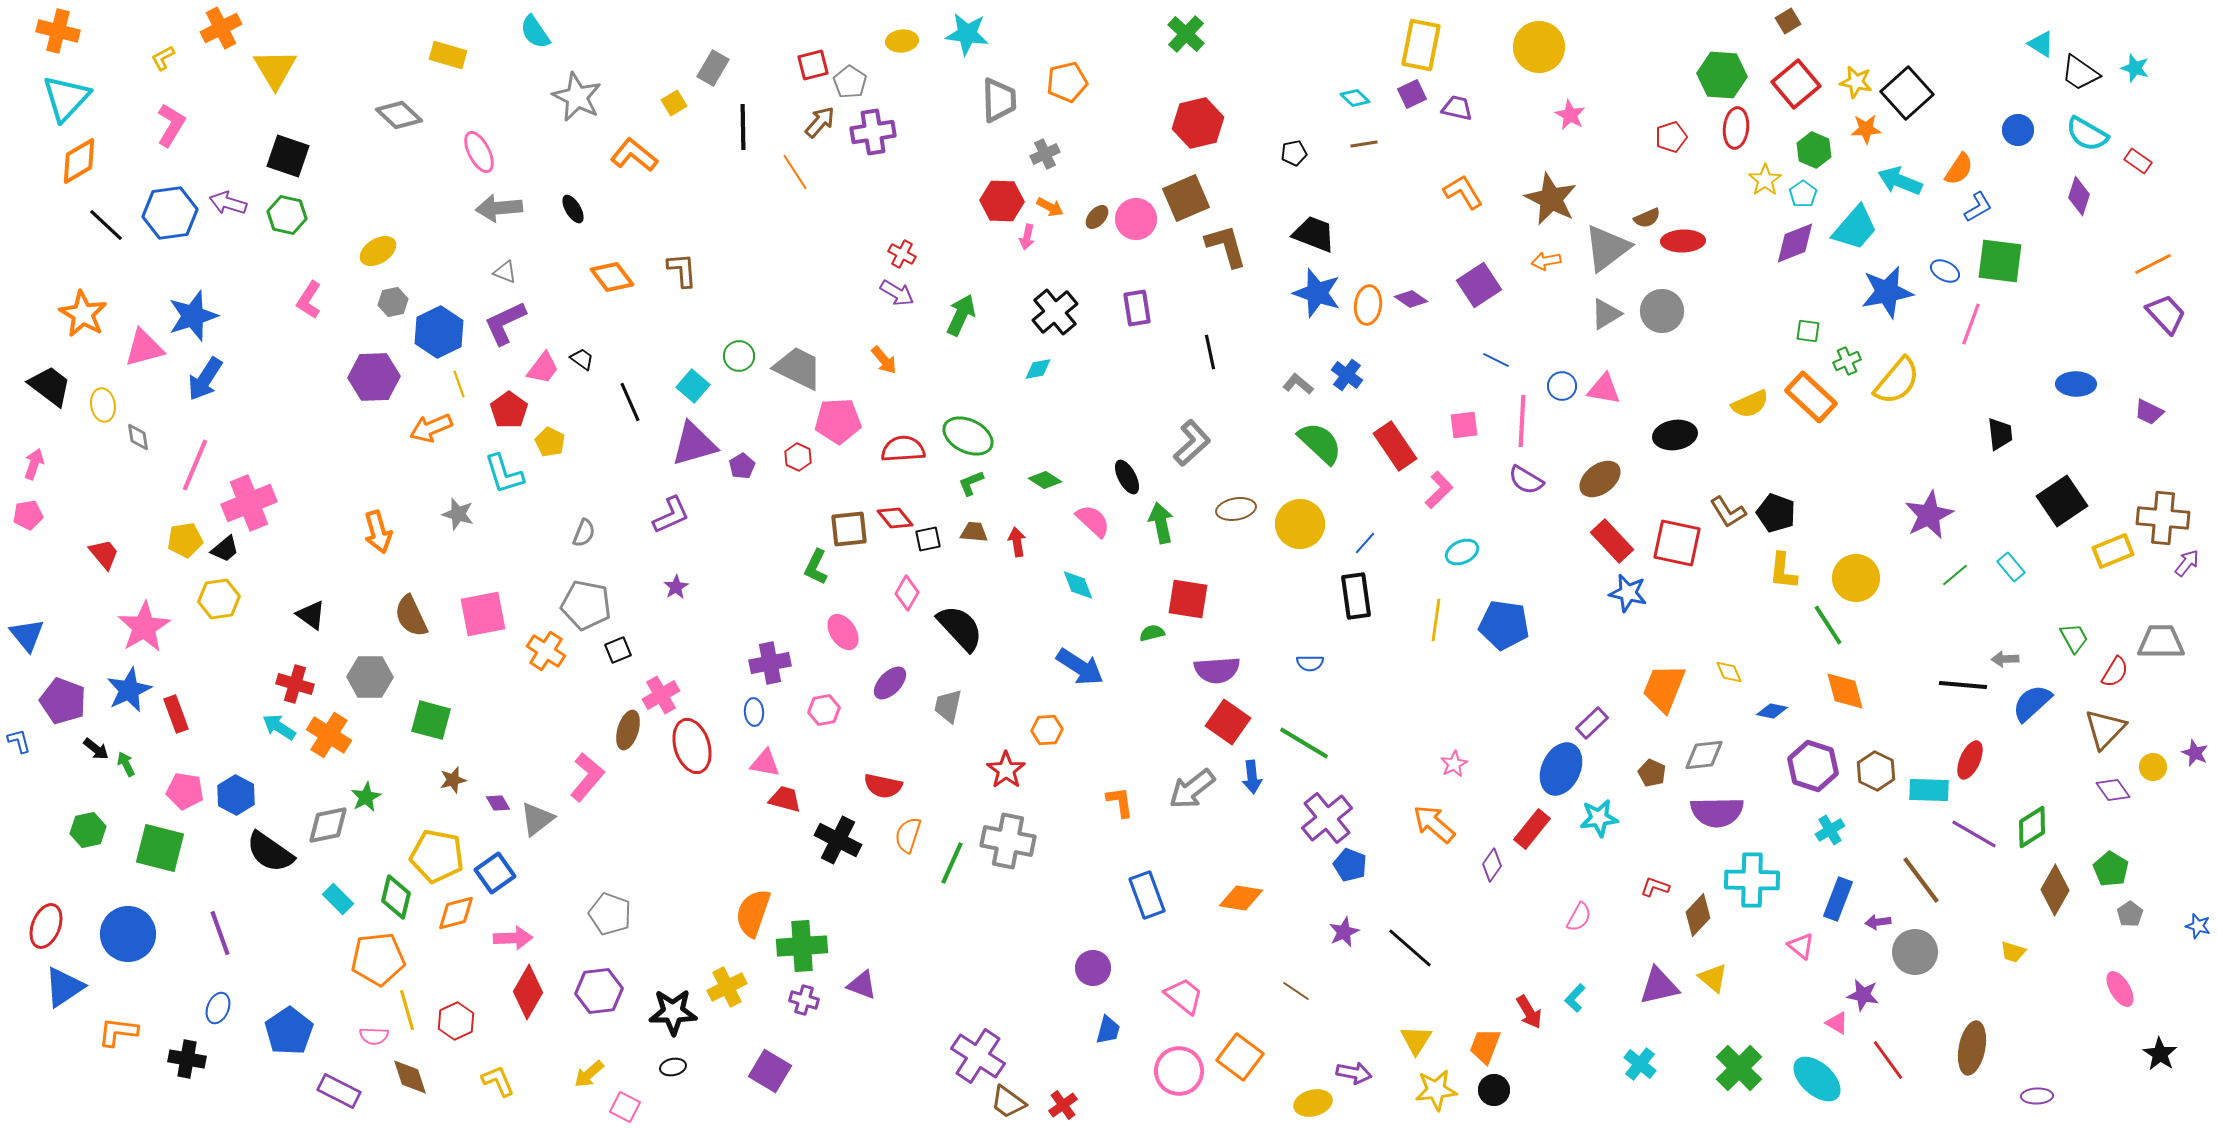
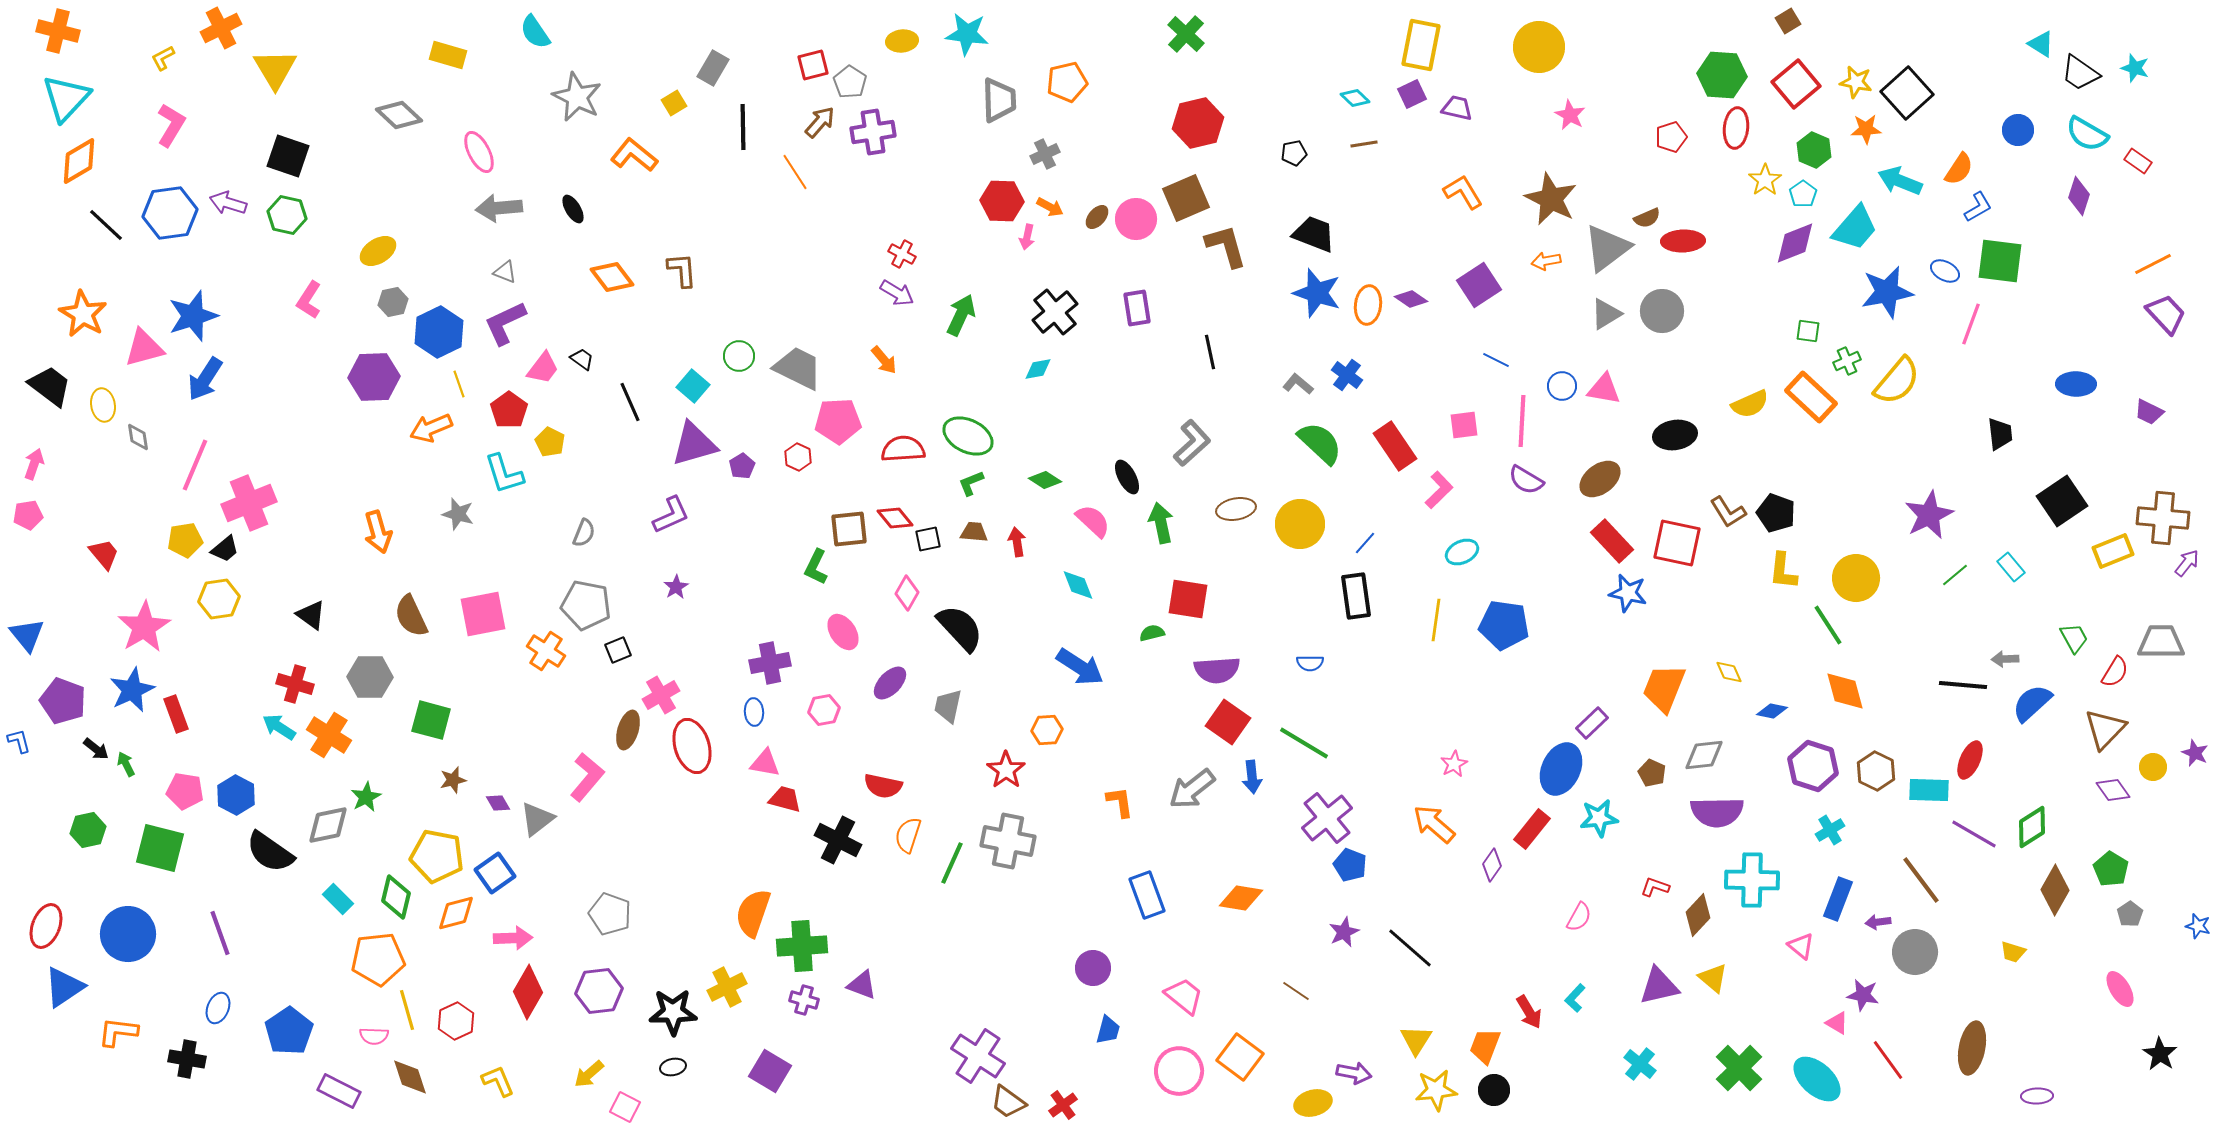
blue star at (129, 690): moved 3 px right
